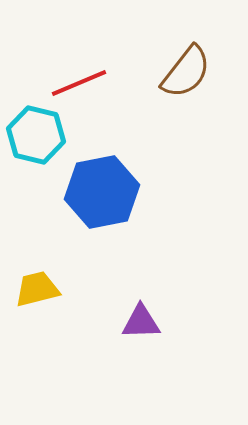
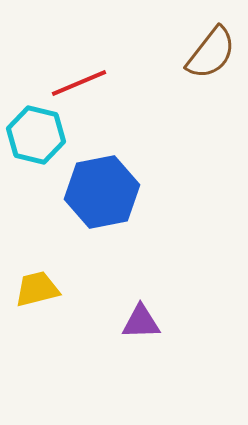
brown semicircle: moved 25 px right, 19 px up
